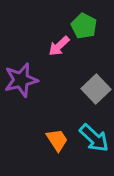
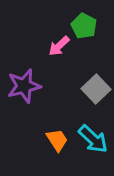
purple star: moved 3 px right, 6 px down
cyan arrow: moved 1 px left, 1 px down
